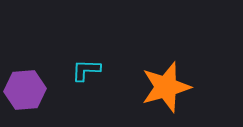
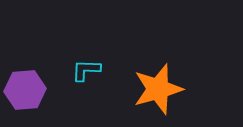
orange star: moved 8 px left, 2 px down
